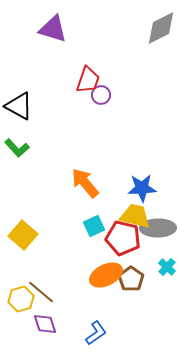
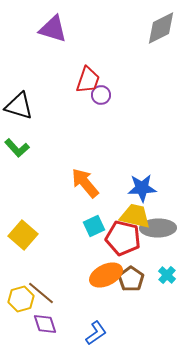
black triangle: rotated 12 degrees counterclockwise
cyan cross: moved 8 px down
brown line: moved 1 px down
